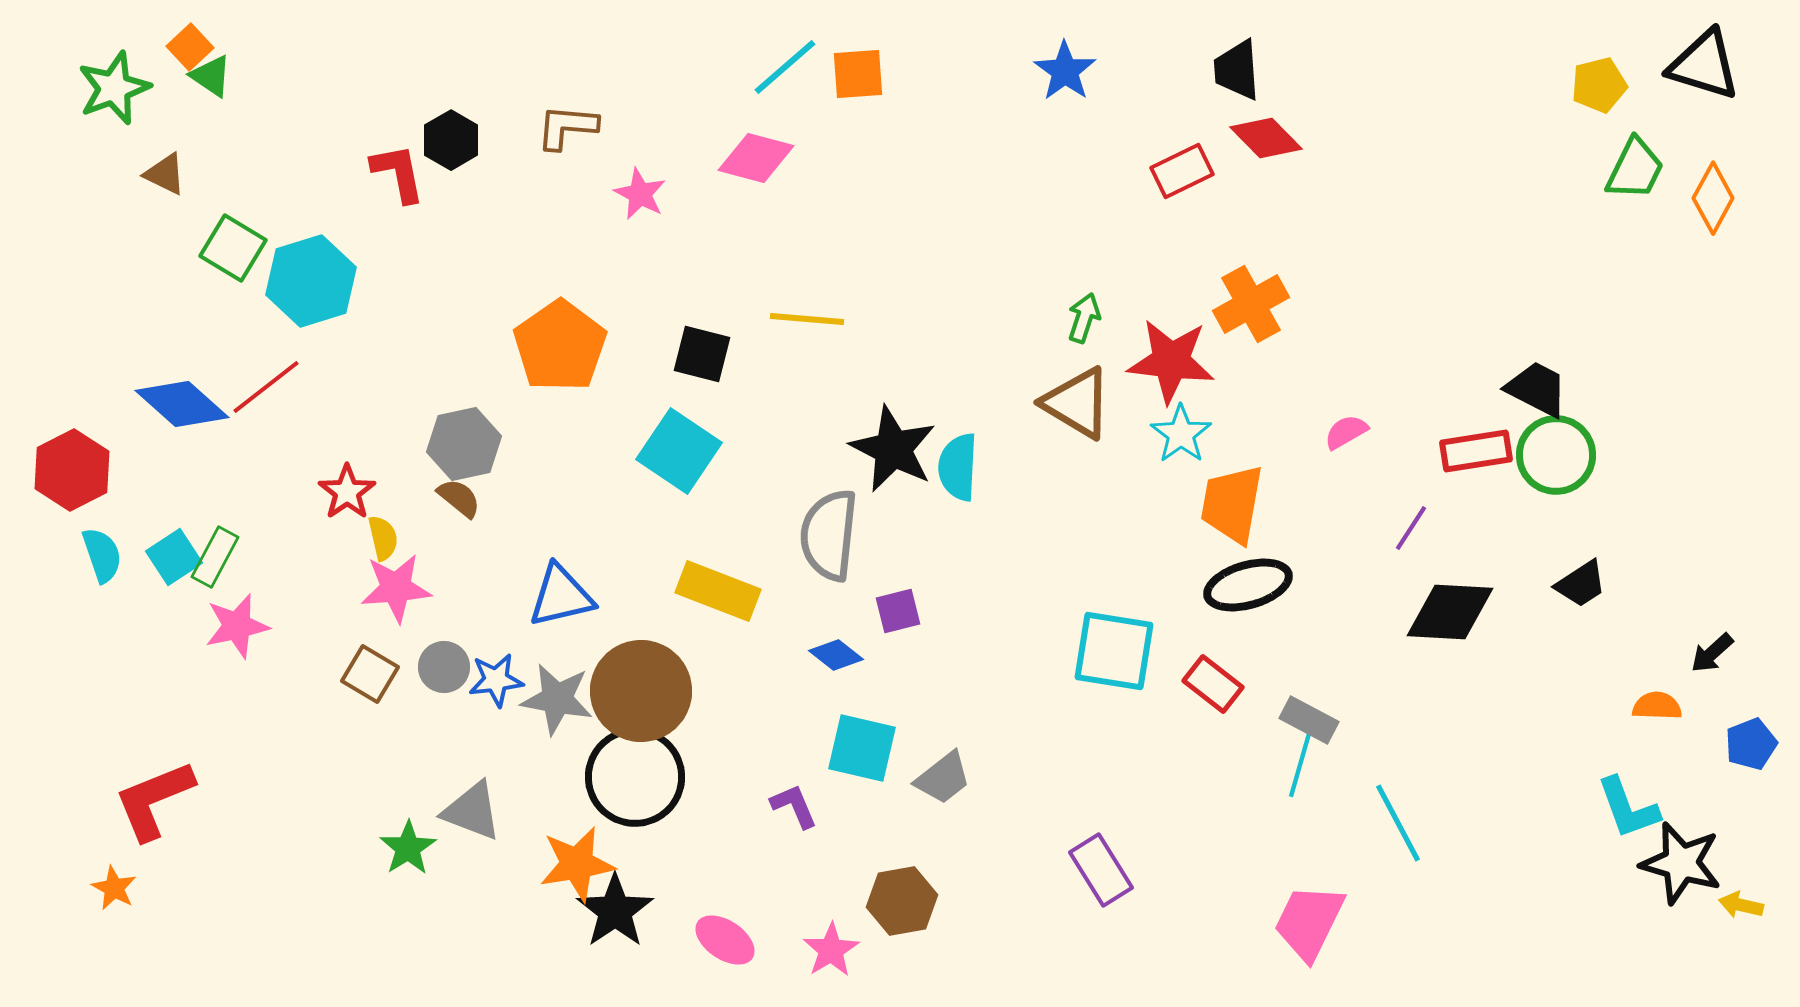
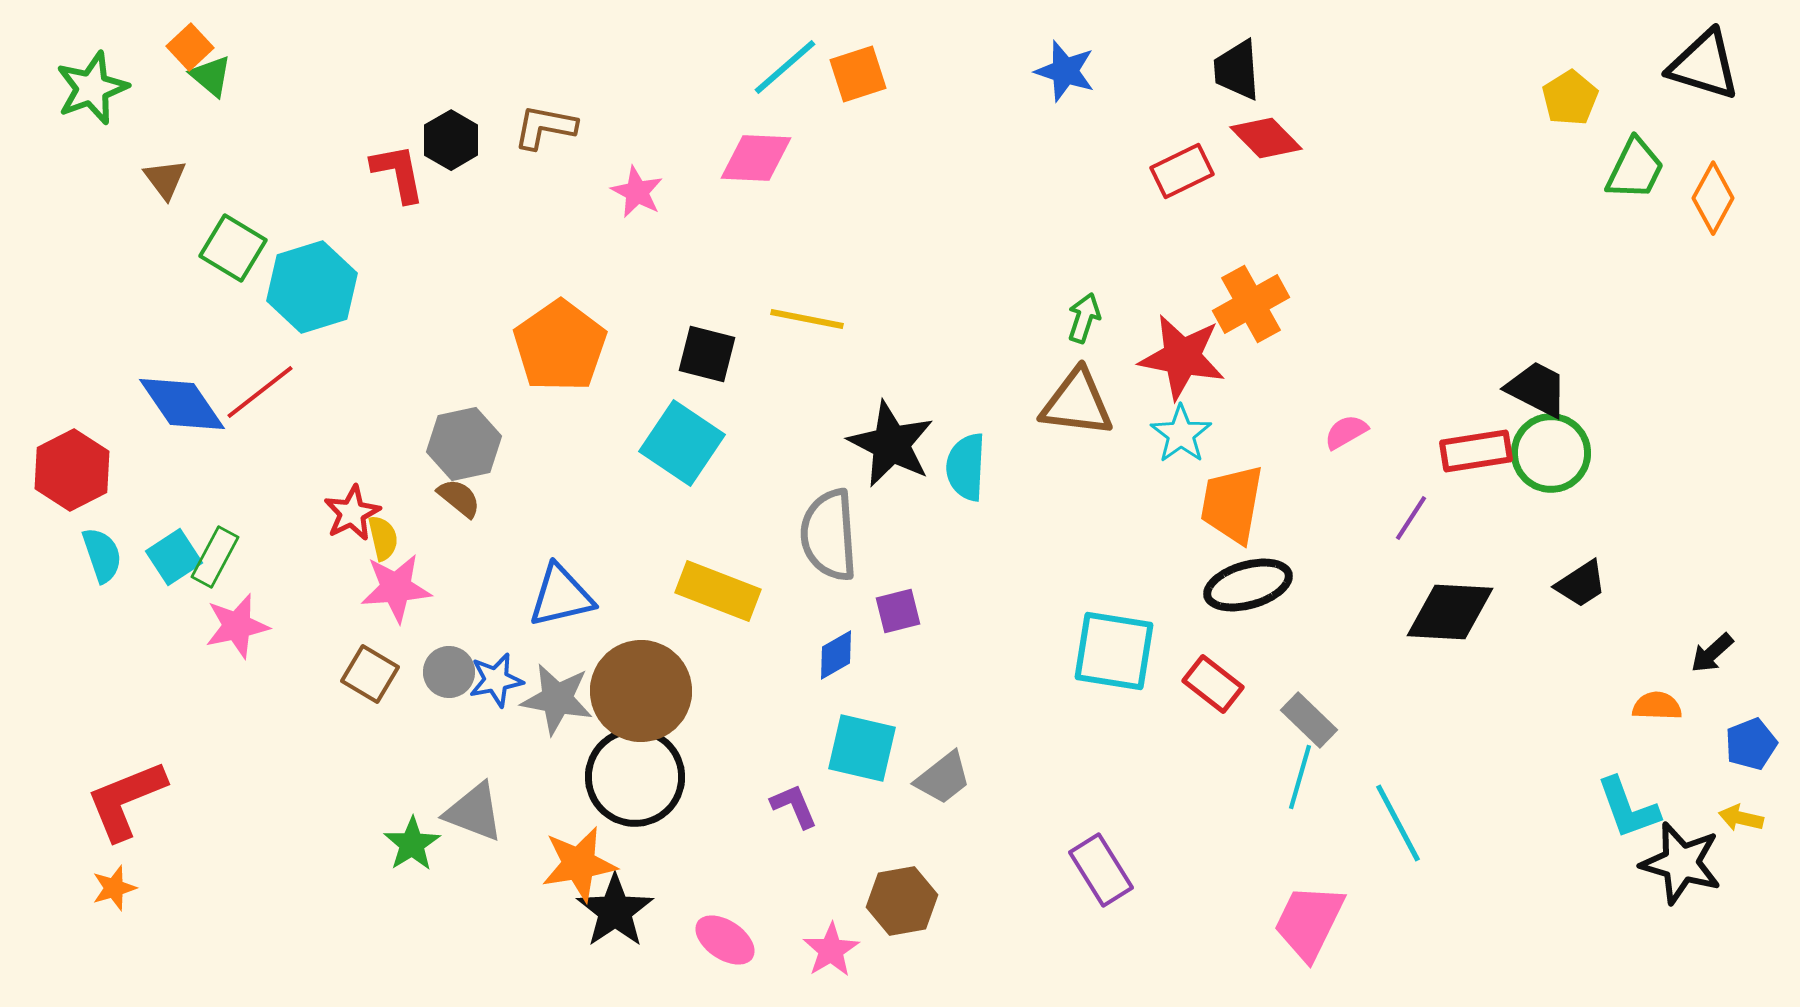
blue star at (1065, 71): rotated 18 degrees counterclockwise
orange square at (858, 74): rotated 14 degrees counterclockwise
green triangle at (211, 76): rotated 6 degrees clockwise
yellow pentagon at (1599, 85): moved 29 px left, 13 px down; rotated 18 degrees counterclockwise
green star at (114, 88): moved 22 px left
brown L-shape at (567, 127): moved 22 px left; rotated 6 degrees clockwise
pink diamond at (756, 158): rotated 12 degrees counterclockwise
brown triangle at (165, 174): moved 5 px down; rotated 27 degrees clockwise
pink star at (640, 194): moved 3 px left, 2 px up
cyan hexagon at (311, 281): moved 1 px right, 6 px down
yellow line at (807, 319): rotated 6 degrees clockwise
black square at (702, 354): moved 5 px right
red star at (1171, 361): moved 11 px right, 4 px up; rotated 4 degrees clockwise
red line at (266, 387): moved 6 px left, 5 px down
brown triangle at (1077, 403): rotated 24 degrees counterclockwise
blue diamond at (182, 404): rotated 14 degrees clockwise
black star at (893, 449): moved 2 px left, 5 px up
cyan square at (679, 451): moved 3 px right, 8 px up
green circle at (1556, 455): moved 5 px left, 2 px up
cyan semicircle at (958, 467): moved 8 px right
red star at (347, 492): moved 5 px right, 21 px down; rotated 8 degrees clockwise
purple line at (1411, 528): moved 10 px up
gray semicircle at (829, 535): rotated 10 degrees counterclockwise
blue diamond at (836, 655): rotated 68 degrees counterclockwise
gray circle at (444, 667): moved 5 px right, 5 px down
blue star at (496, 680): rotated 4 degrees counterclockwise
gray rectangle at (1309, 720): rotated 16 degrees clockwise
cyan line at (1300, 765): moved 12 px down
red L-shape at (154, 800): moved 28 px left
gray triangle at (472, 811): moved 2 px right, 1 px down
green star at (408, 848): moved 4 px right, 4 px up
orange star at (577, 864): moved 2 px right
orange star at (114, 888): rotated 27 degrees clockwise
yellow arrow at (1741, 905): moved 87 px up
